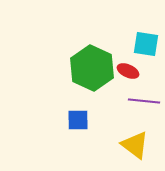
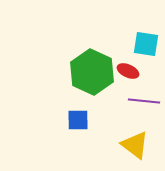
green hexagon: moved 4 px down
